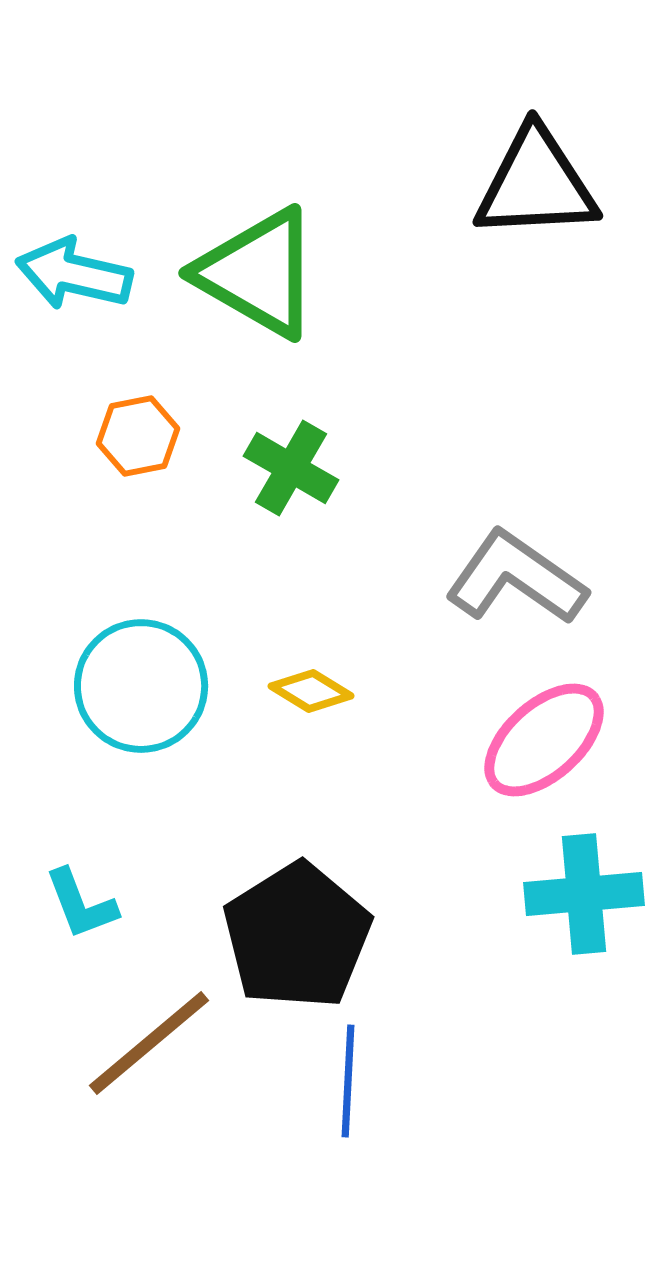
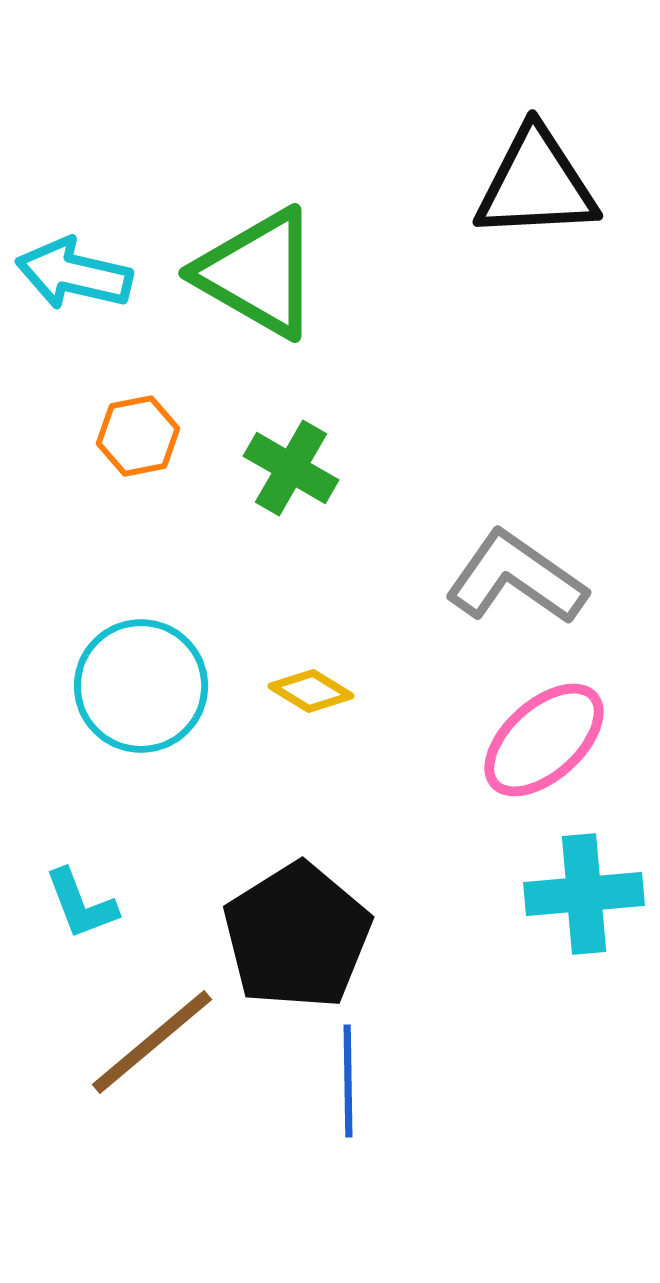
brown line: moved 3 px right, 1 px up
blue line: rotated 4 degrees counterclockwise
